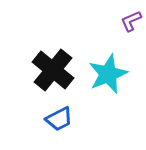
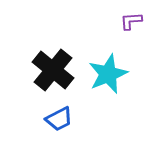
purple L-shape: rotated 20 degrees clockwise
